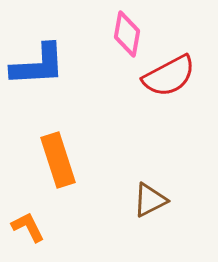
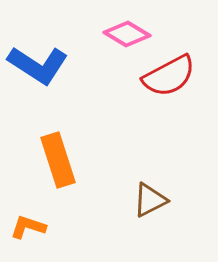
pink diamond: rotated 69 degrees counterclockwise
blue L-shape: rotated 36 degrees clockwise
orange L-shape: rotated 45 degrees counterclockwise
